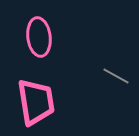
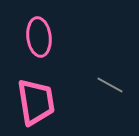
gray line: moved 6 px left, 9 px down
